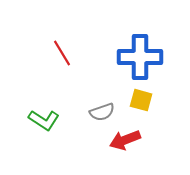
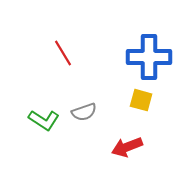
red line: moved 1 px right
blue cross: moved 9 px right
gray semicircle: moved 18 px left
red arrow: moved 2 px right, 7 px down
